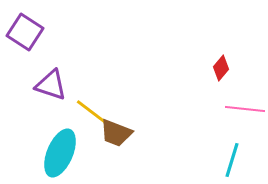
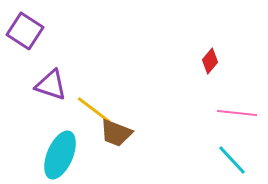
purple square: moved 1 px up
red diamond: moved 11 px left, 7 px up
pink line: moved 8 px left, 4 px down
yellow line: moved 1 px right, 3 px up
cyan ellipse: moved 2 px down
cyan line: rotated 60 degrees counterclockwise
